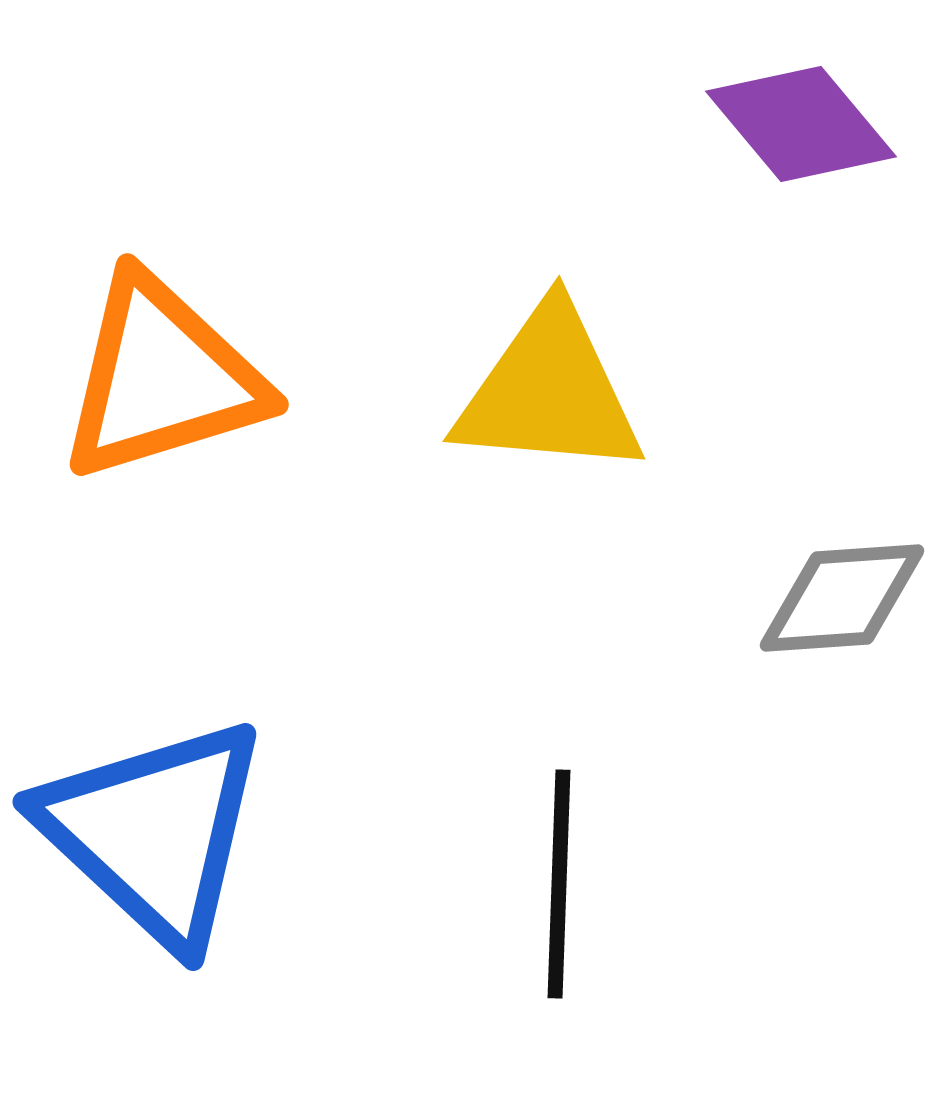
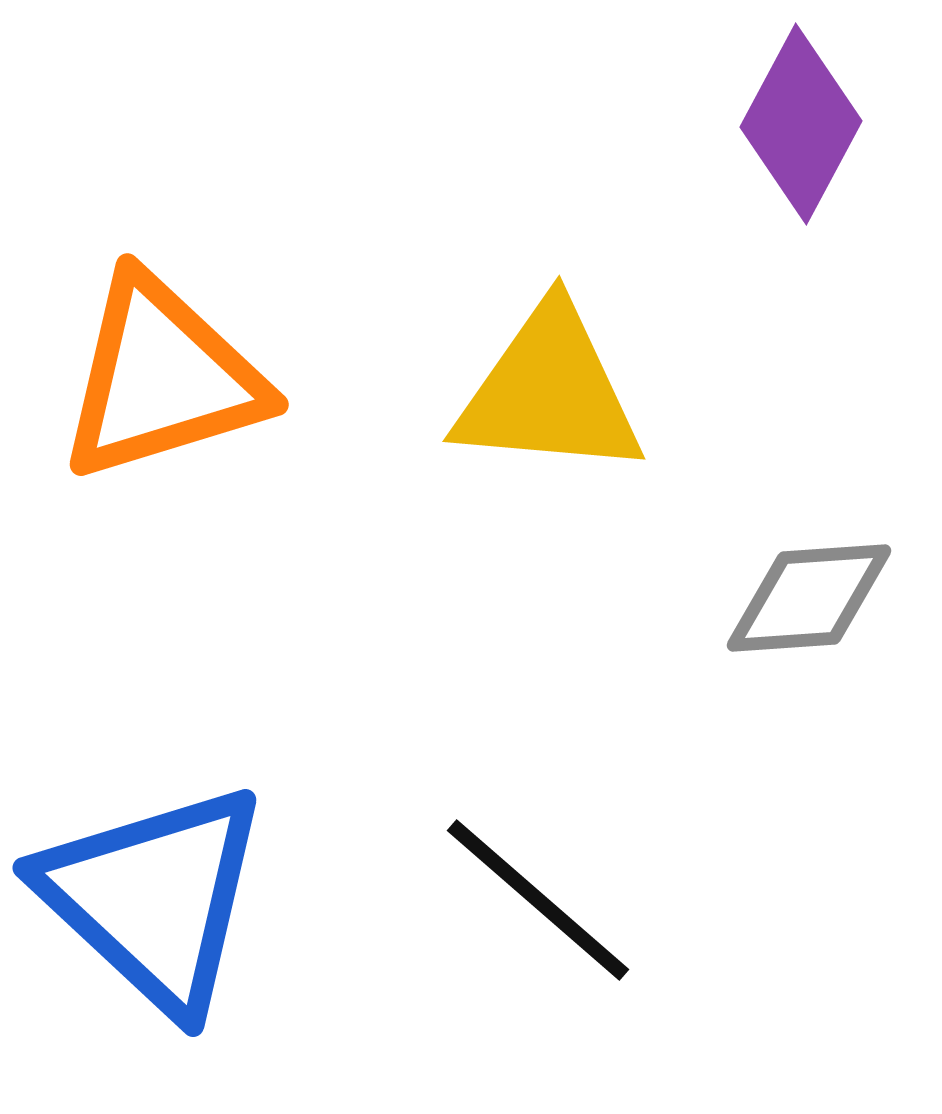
purple diamond: rotated 68 degrees clockwise
gray diamond: moved 33 px left
blue triangle: moved 66 px down
black line: moved 21 px left, 16 px down; rotated 51 degrees counterclockwise
